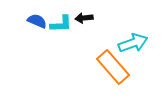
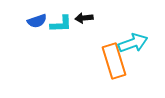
blue semicircle: rotated 138 degrees clockwise
orange rectangle: moved 1 px right, 6 px up; rotated 24 degrees clockwise
